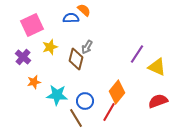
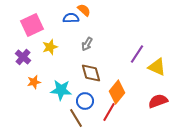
gray arrow: moved 3 px up
brown diamond: moved 15 px right, 14 px down; rotated 30 degrees counterclockwise
cyan star: moved 4 px right, 5 px up
